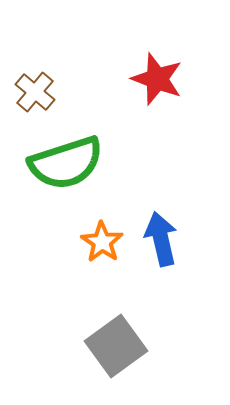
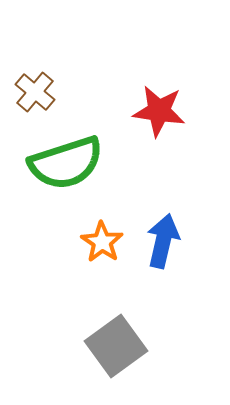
red star: moved 2 px right, 32 px down; rotated 12 degrees counterclockwise
blue arrow: moved 2 px right, 2 px down; rotated 26 degrees clockwise
